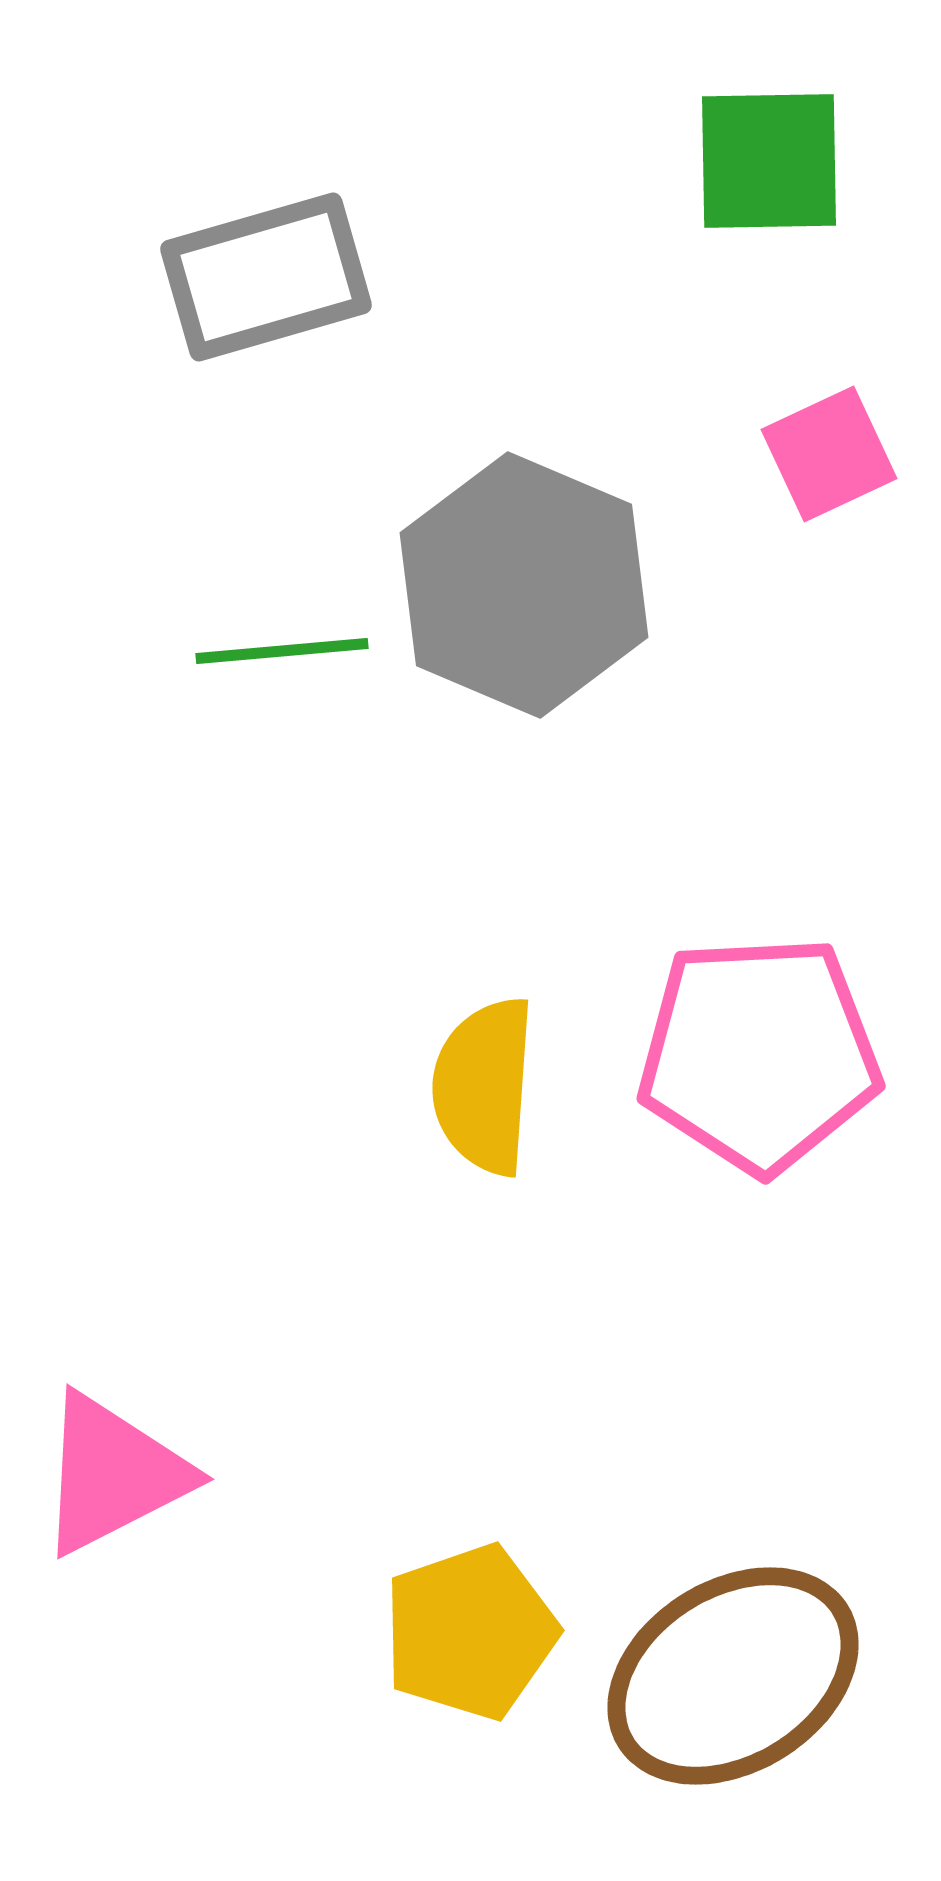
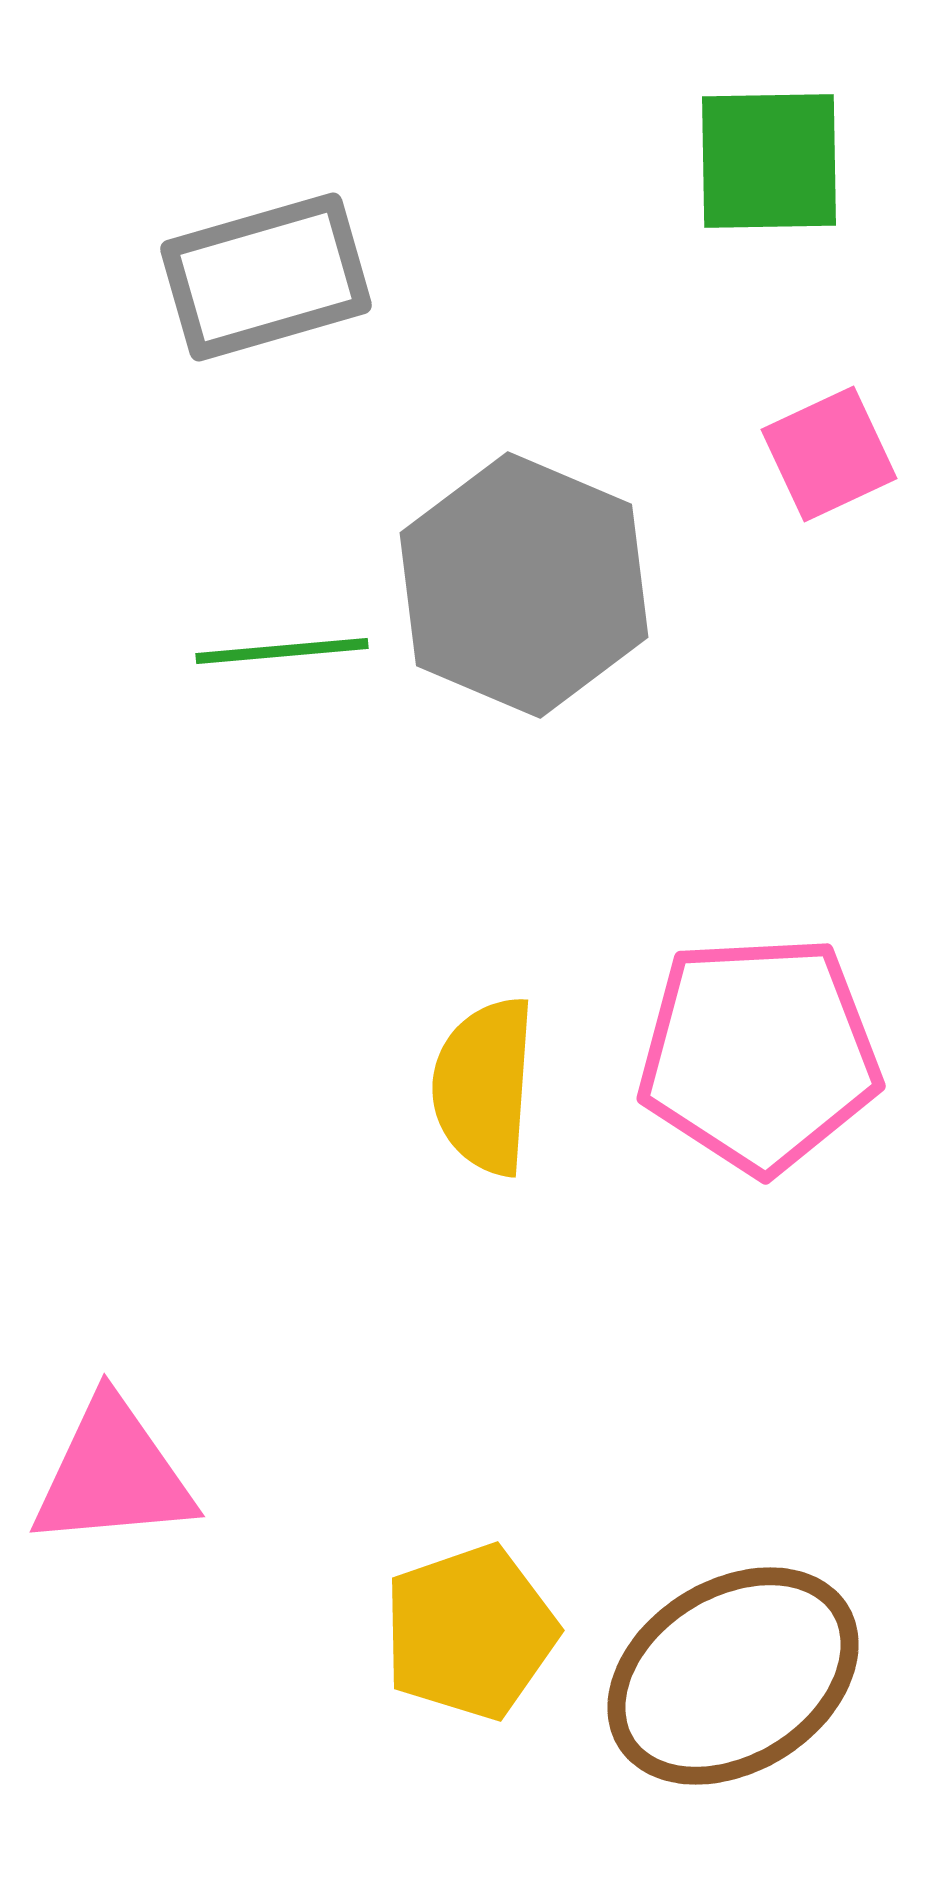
pink triangle: rotated 22 degrees clockwise
